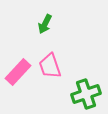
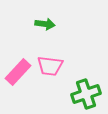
green arrow: rotated 108 degrees counterclockwise
pink trapezoid: rotated 64 degrees counterclockwise
